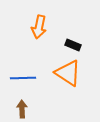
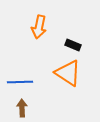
blue line: moved 3 px left, 4 px down
brown arrow: moved 1 px up
